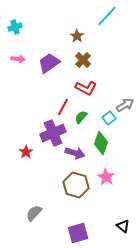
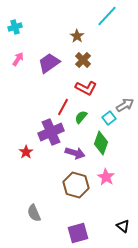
pink arrow: rotated 64 degrees counterclockwise
purple cross: moved 2 px left, 1 px up
gray semicircle: rotated 66 degrees counterclockwise
